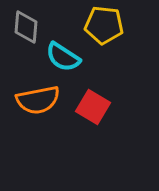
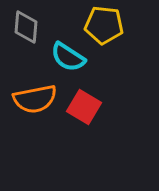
cyan semicircle: moved 5 px right
orange semicircle: moved 3 px left, 1 px up
red square: moved 9 px left
